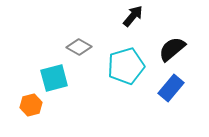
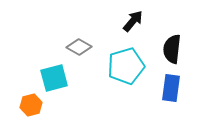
black arrow: moved 5 px down
black semicircle: rotated 44 degrees counterclockwise
blue rectangle: rotated 32 degrees counterclockwise
